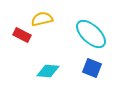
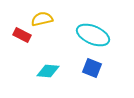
cyan ellipse: moved 2 px right, 1 px down; rotated 20 degrees counterclockwise
